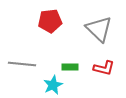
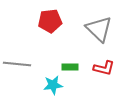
gray line: moved 5 px left
cyan star: rotated 18 degrees clockwise
